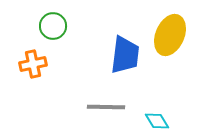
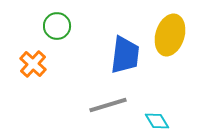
green circle: moved 4 px right
yellow ellipse: rotated 6 degrees counterclockwise
orange cross: rotated 36 degrees counterclockwise
gray line: moved 2 px right, 2 px up; rotated 18 degrees counterclockwise
